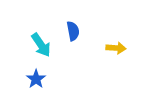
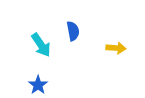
blue star: moved 2 px right, 6 px down
